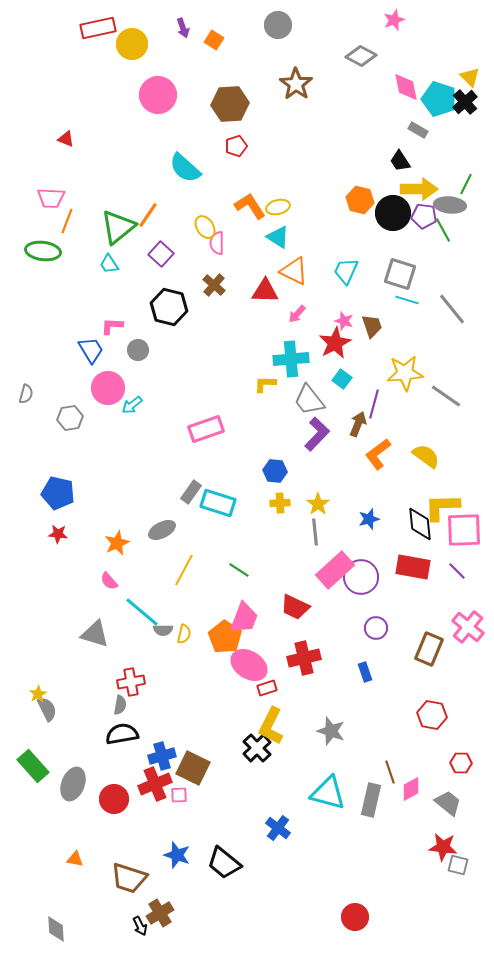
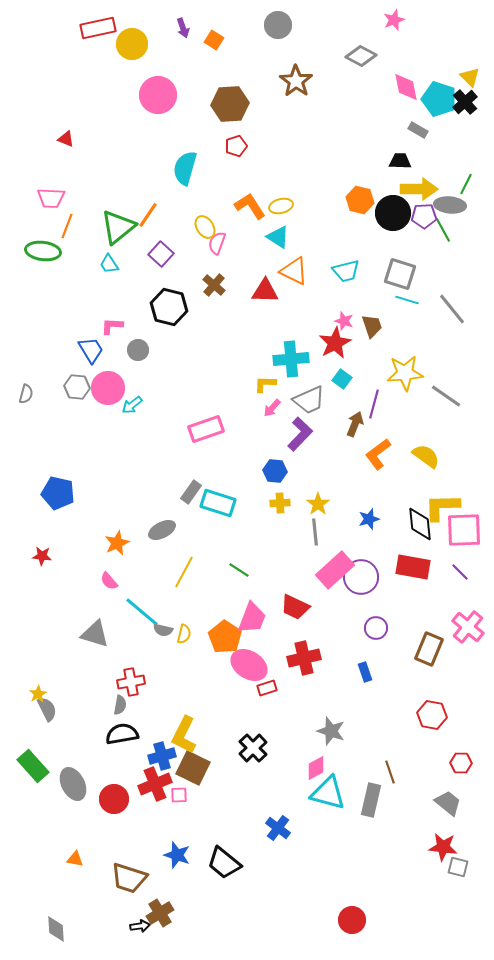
brown star at (296, 84): moved 3 px up
black trapezoid at (400, 161): rotated 125 degrees clockwise
cyan semicircle at (185, 168): rotated 64 degrees clockwise
yellow ellipse at (278, 207): moved 3 px right, 1 px up
purple pentagon at (424, 216): rotated 10 degrees counterclockwise
orange line at (67, 221): moved 5 px down
pink semicircle at (217, 243): rotated 20 degrees clockwise
cyan trapezoid at (346, 271): rotated 128 degrees counterclockwise
pink arrow at (297, 314): moved 25 px left, 94 px down
gray trapezoid at (309, 400): rotated 76 degrees counterclockwise
gray hexagon at (70, 418): moved 7 px right, 31 px up; rotated 15 degrees clockwise
brown arrow at (358, 424): moved 3 px left
purple L-shape at (317, 434): moved 17 px left
red star at (58, 534): moved 16 px left, 22 px down
yellow line at (184, 570): moved 2 px down
purple line at (457, 571): moved 3 px right, 1 px down
pink trapezoid at (244, 618): moved 8 px right
gray semicircle at (163, 630): rotated 12 degrees clockwise
yellow L-shape at (271, 726): moved 87 px left, 9 px down
black cross at (257, 748): moved 4 px left
gray ellipse at (73, 784): rotated 48 degrees counterclockwise
pink diamond at (411, 789): moved 95 px left, 21 px up
gray square at (458, 865): moved 2 px down
red circle at (355, 917): moved 3 px left, 3 px down
black arrow at (140, 926): rotated 72 degrees counterclockwise
